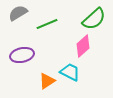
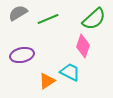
green line: moved 1 px right, 5 px up
pink diamond: rotated 30 degrees counterclockwise
